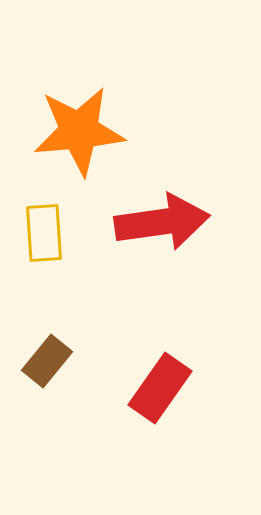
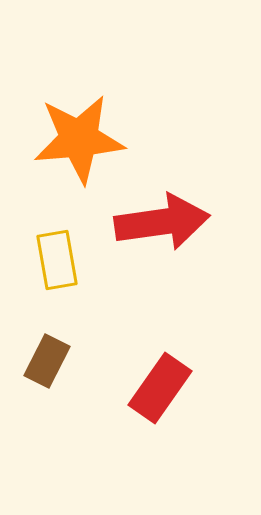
orange star: moved 8 px down
yellow rectangle: moved 13 px right, 27 px down; rotated 6 degrees counterclockwise
brown rectangle: rotated 12 degrees counterclockwise
